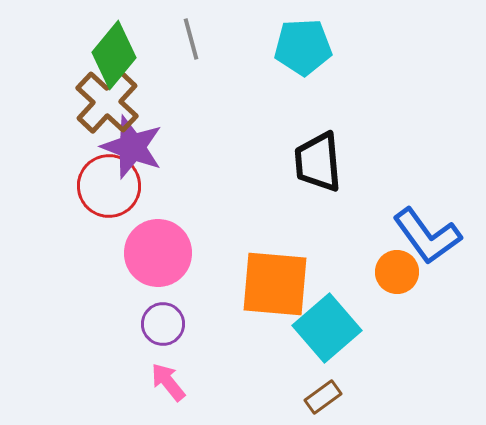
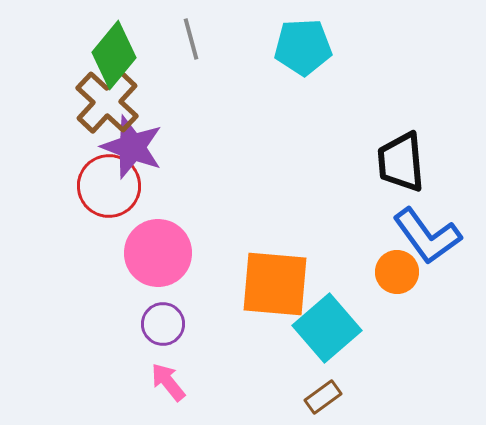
black trapezoid: moved 83 px right
